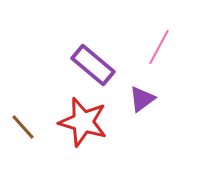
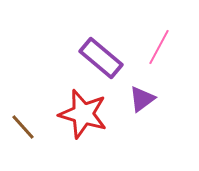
purple rectangle: moved 8 px right, 7 px up
red star: moved 8 px up
